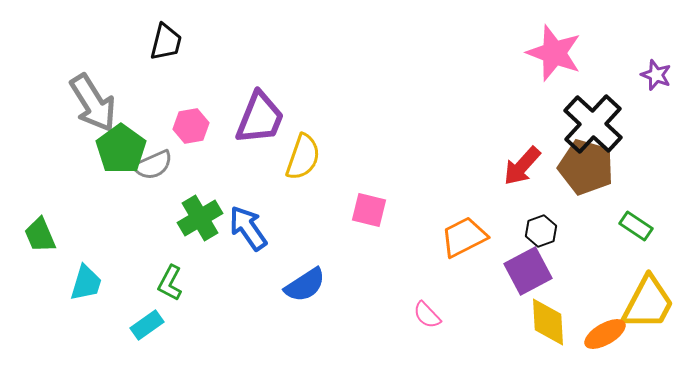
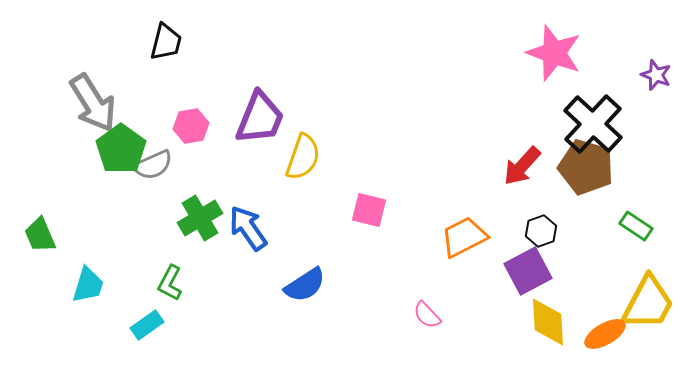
cyan trapezoid: moved 2 px right, 2 px down
